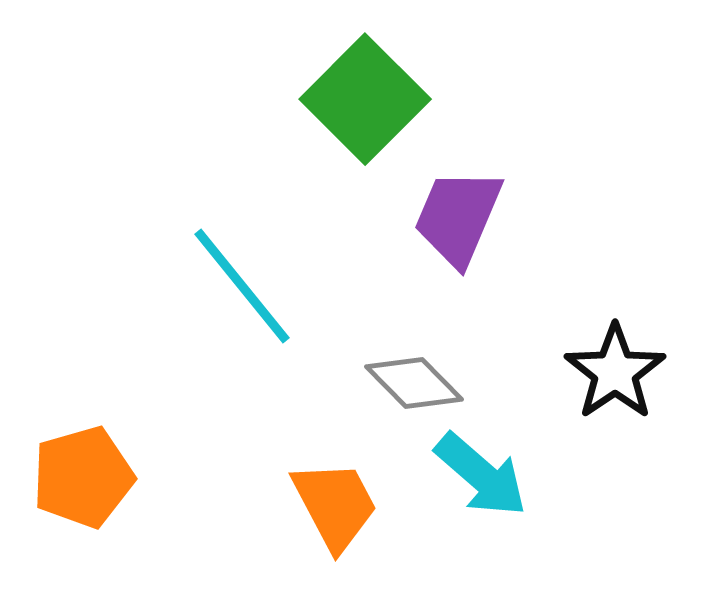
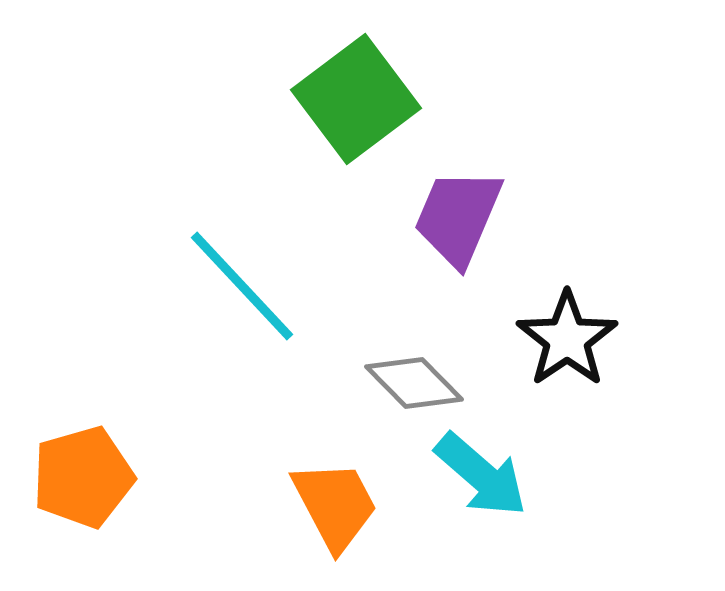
green square: moved 9 px left; rotated 8 degrees clockwise
cyan line: rotated 4 degrees counterclockwise
black star: moved 48 px left, 33 px up
